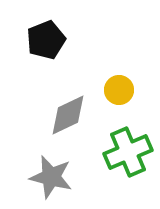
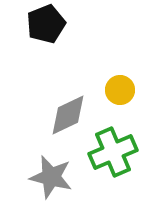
black pentagon: moved 16 px up
yellow circle: moved 1 px right
green cross: moved 15 px left
